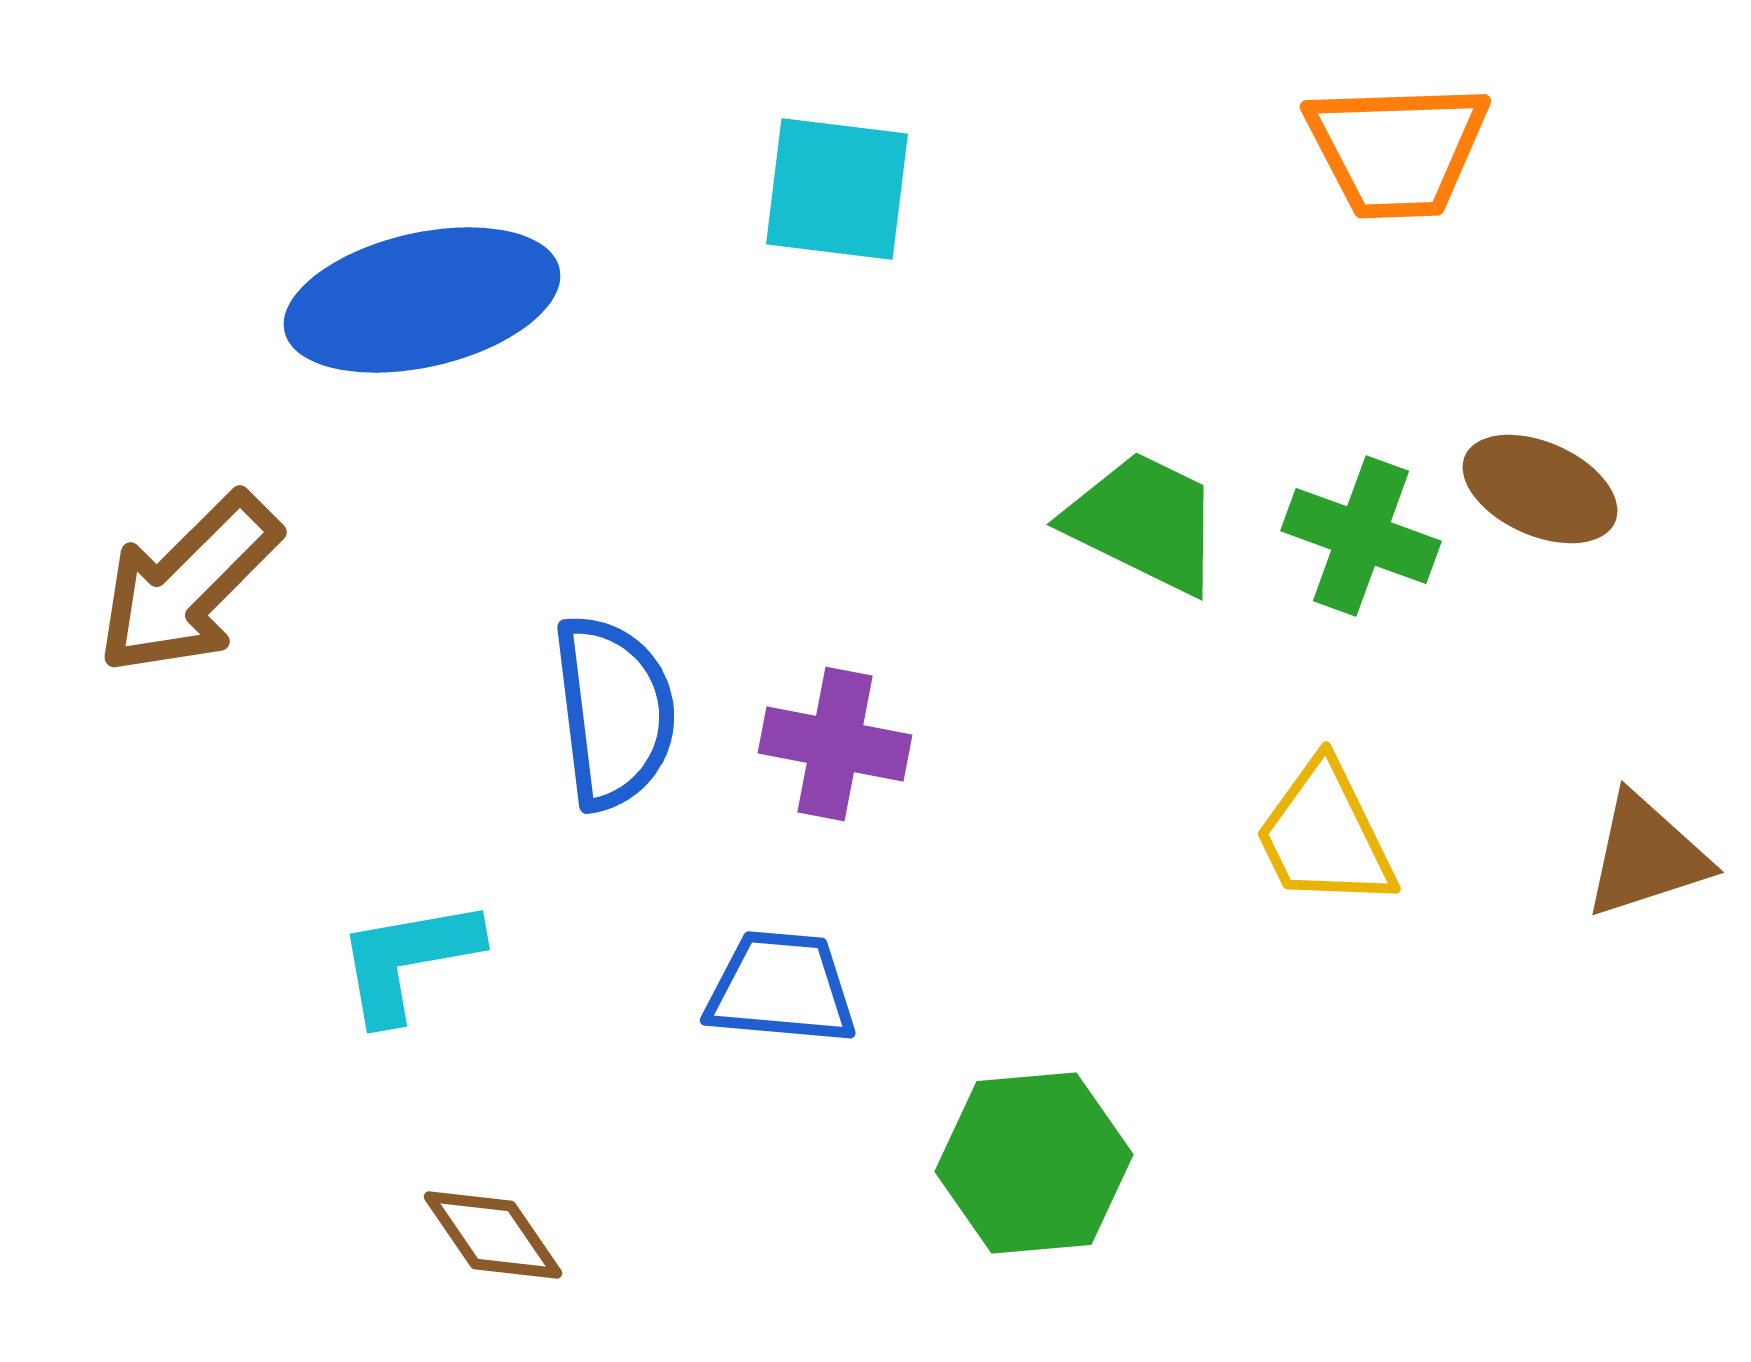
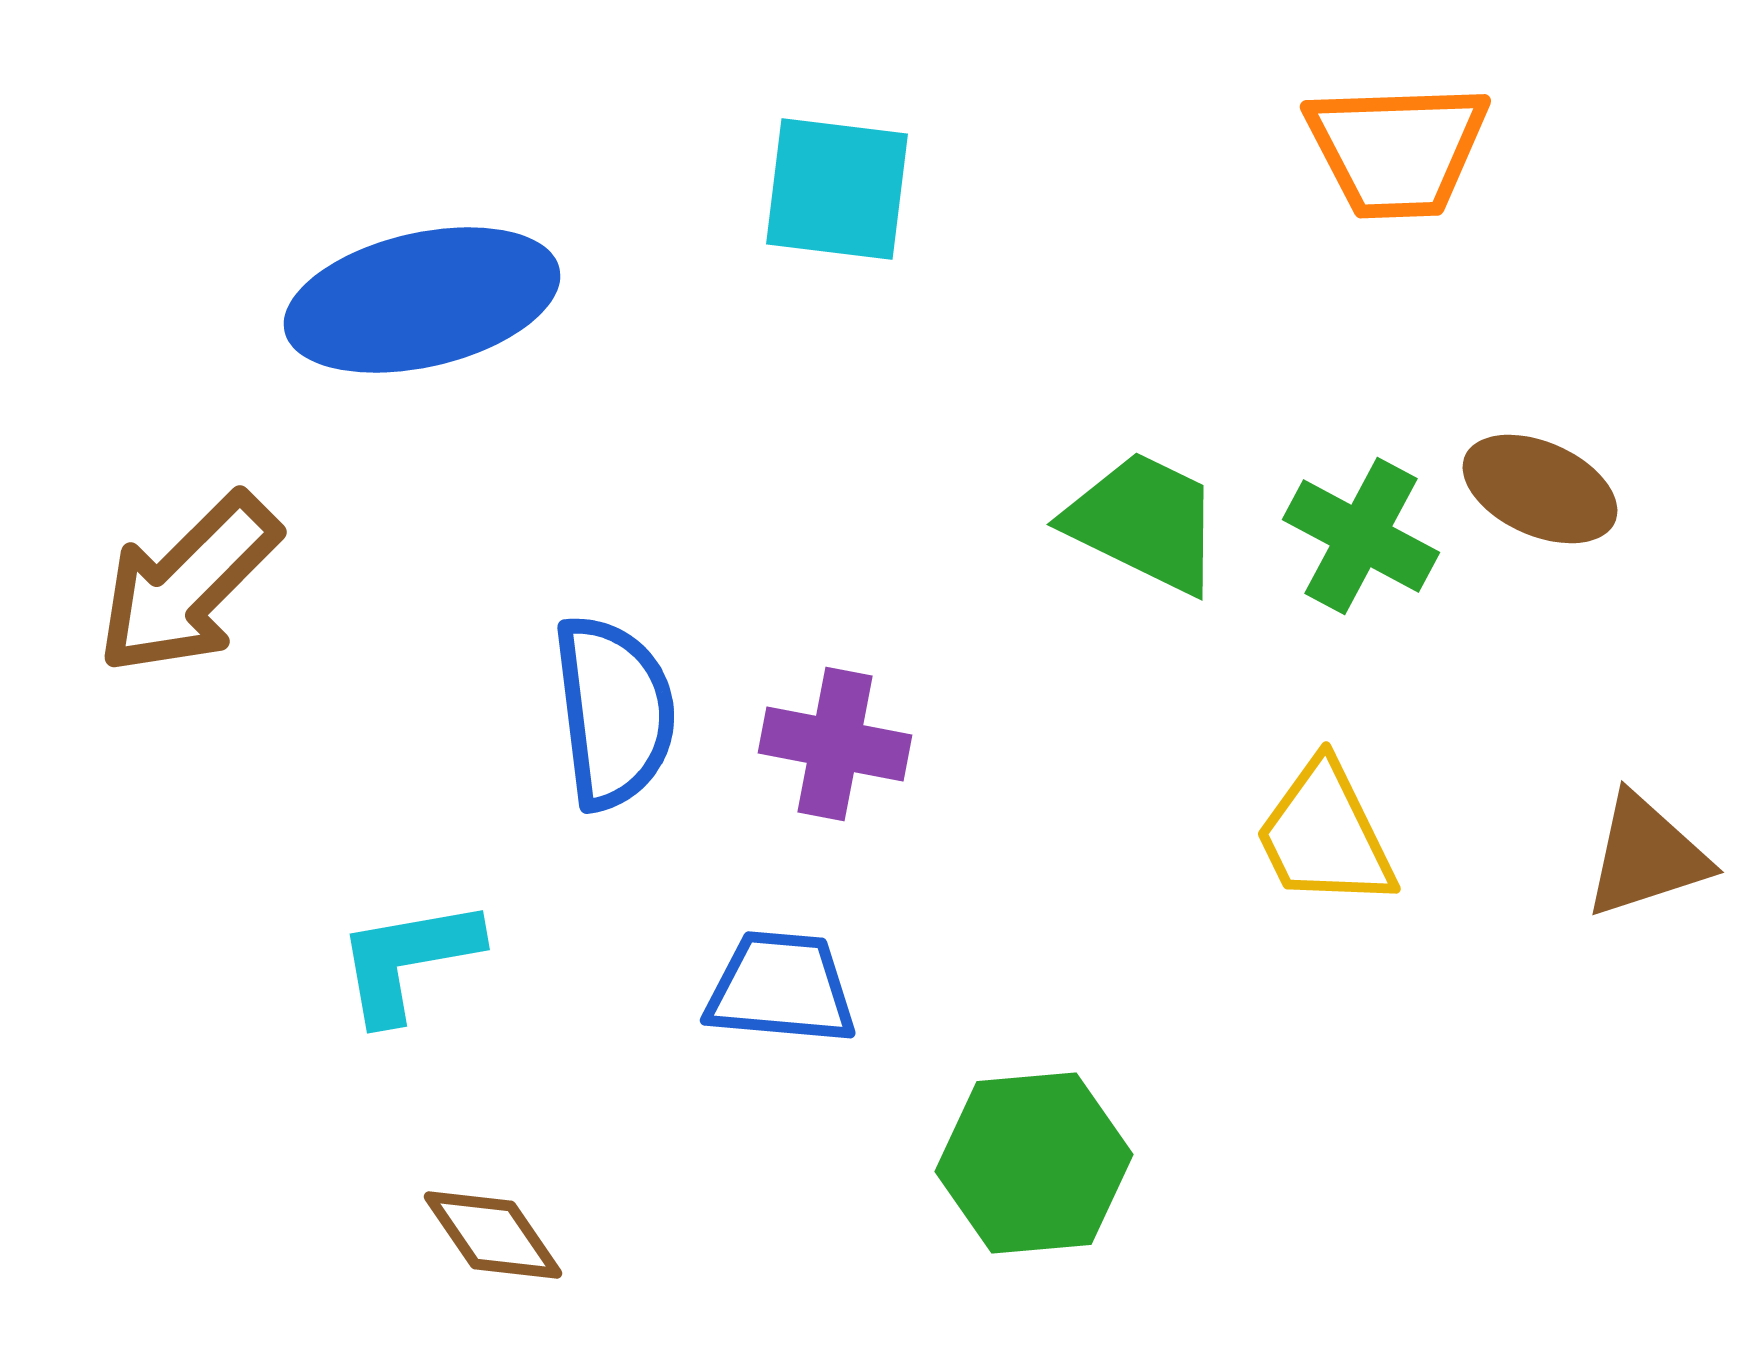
green cross: rotated 8 degrees clockwise
